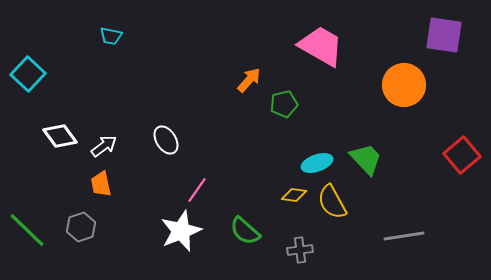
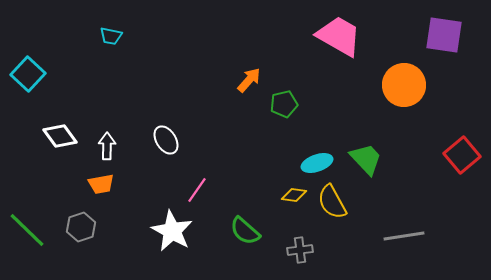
pink trapezoid: moved 18 px right, 10 px up
white arrow: moved 3 px right; rotated 52 degrees counterclockwise
orange trapezoid: rotated 88 degrees counterclockwise
white star: moved 9 px left; rotated 21 degrees counterclockwise
